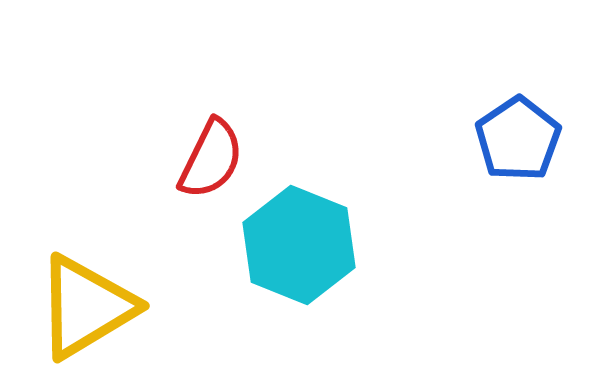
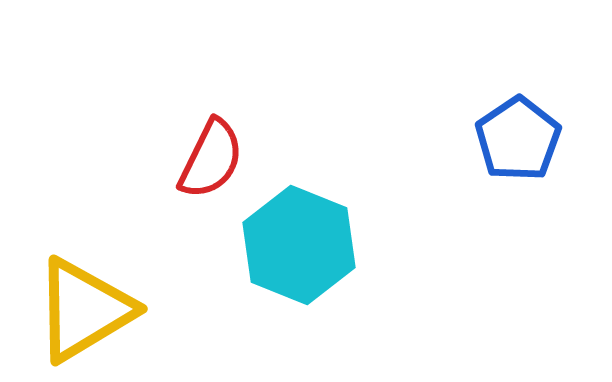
yellow triangle: moved 2 px left, 3 px down
